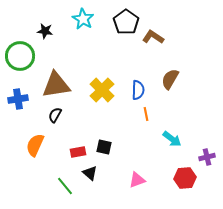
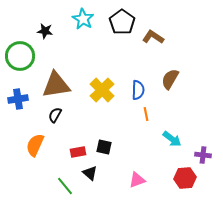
black pentagon: moved 4 px left
purple cross: moved 4 px left, 2 px up; rotated 21 degrees clockwise
